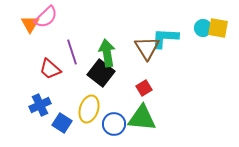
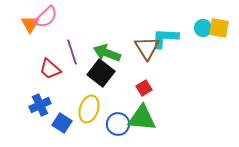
yellow square: moved 1 px right
green arrow: rotated 60 degrees counterclockwise
blue circle: moved 4 px right
